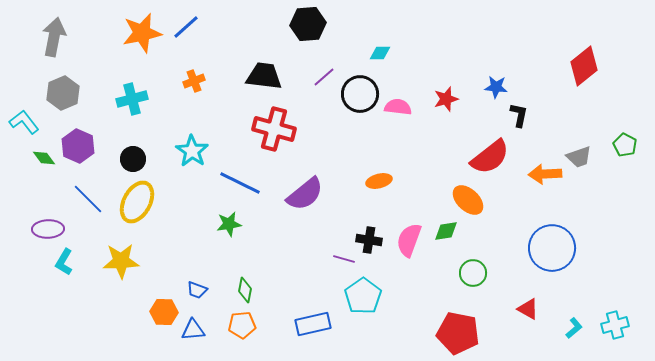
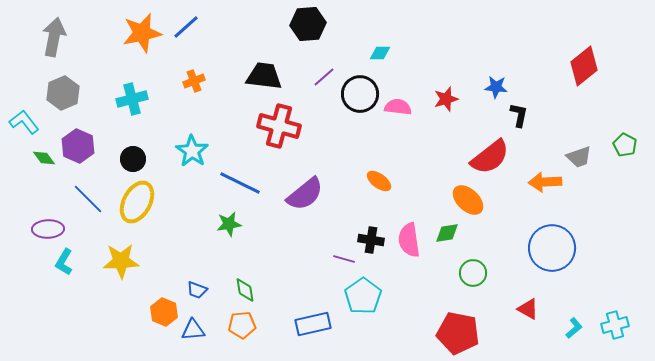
red cross at (274, 129): moved 5 px right, 3 px up
orange arrow at (545, 174): moved 8 px down
orange ellipse at (379, 181): rotated 50 degrees clockwise
green diamond at (446, 231): moved 1 px right, 2 px down
black cross at (369, 240): moved 2 px right
pink semicircle at (409, 240): rotated 28 degrees counterclockwise
green diamond at (245, 290): rotated 20 degrees counterclockwise
orange hexagon at (164, 312): rotated 20 degrees clockwise
